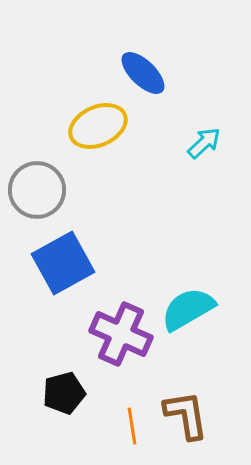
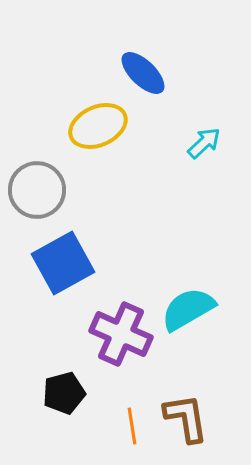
brown L-shape: moved 3 px down
